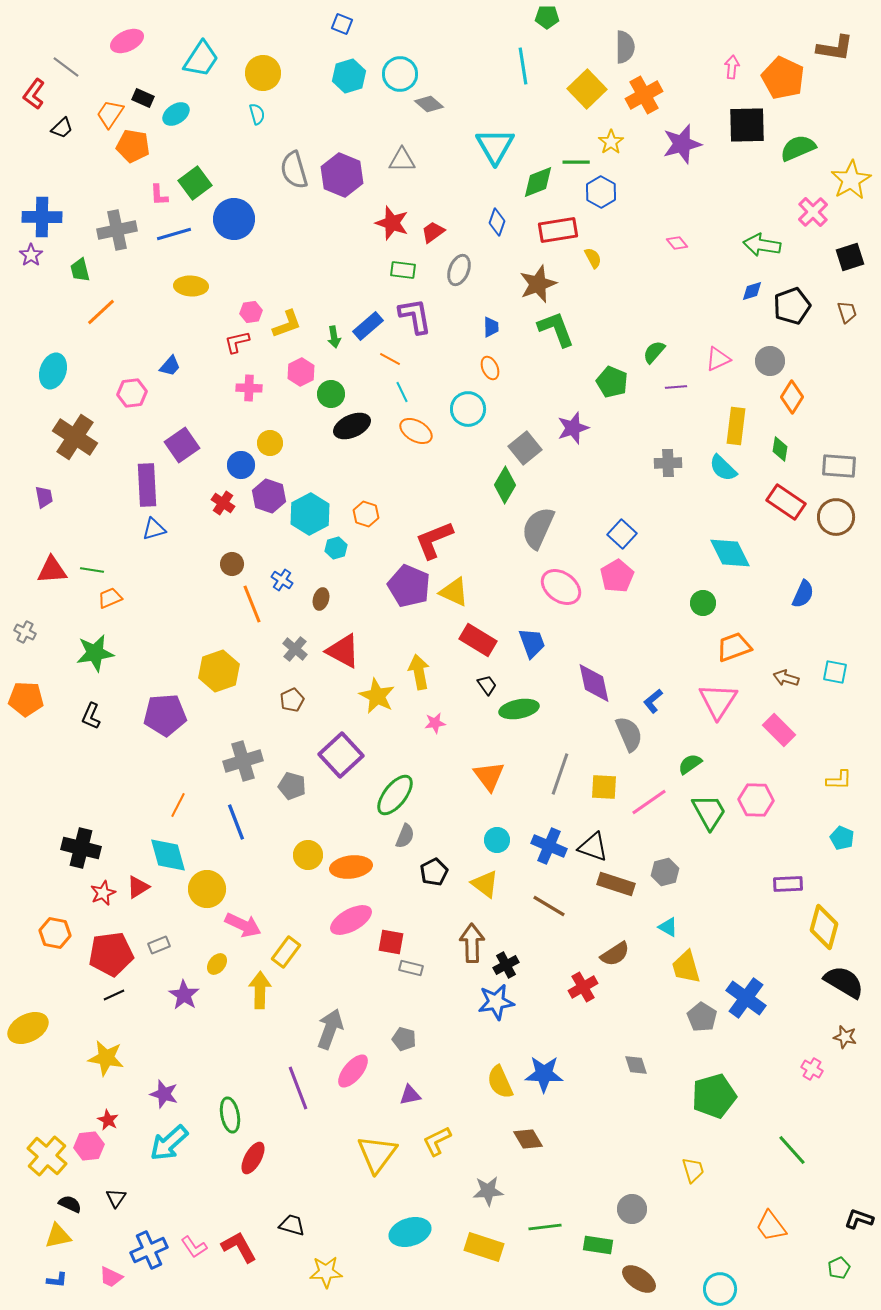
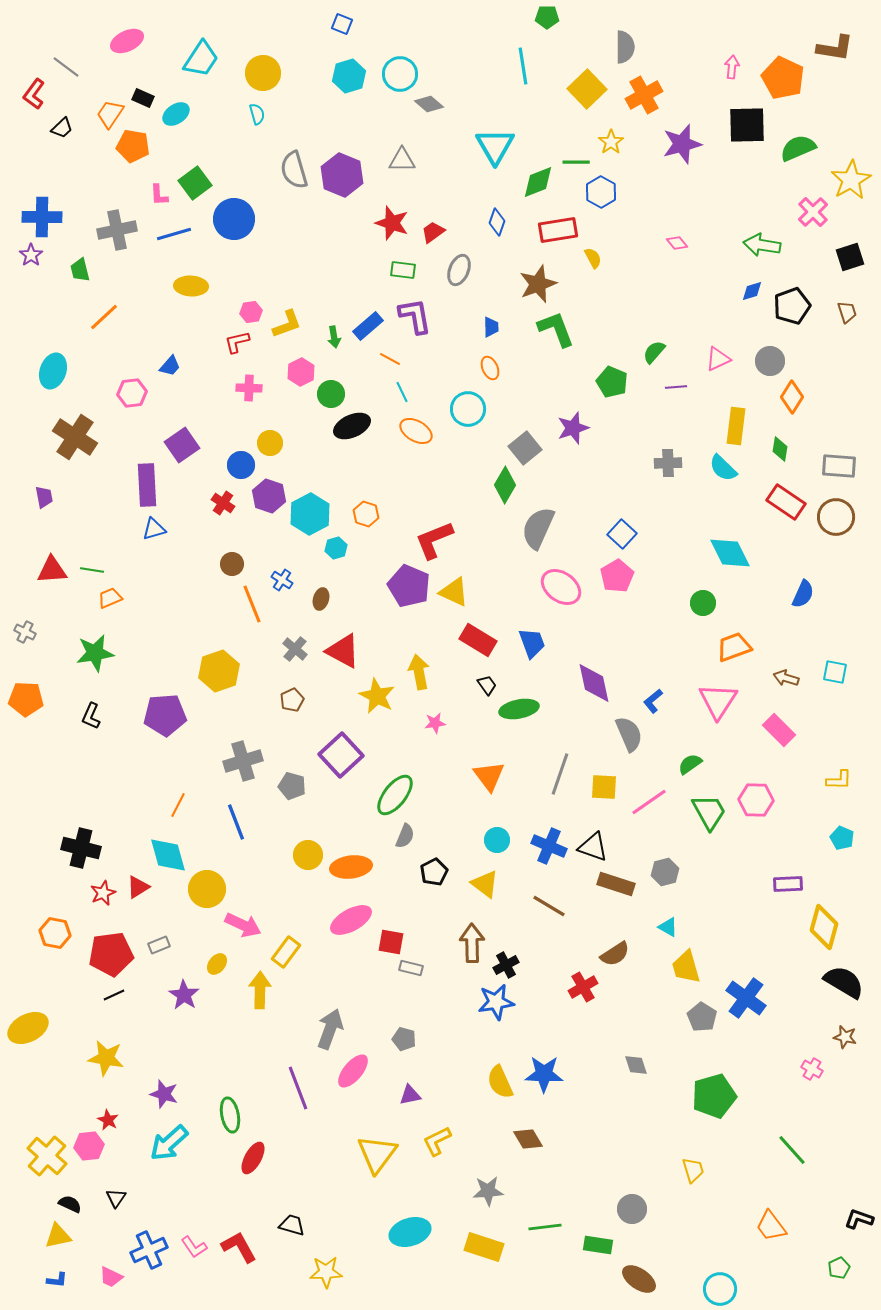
orange line at (101, 312): moved 3 px right, 5 px down
